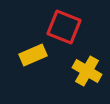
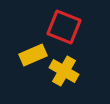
yellow cross: moved 23 px left
